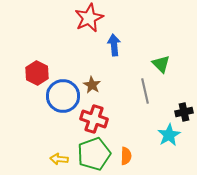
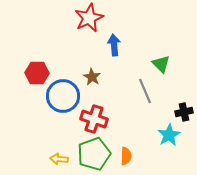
red hexagon: rotated 25 degrees counterclockwise
brown star: moved 8 px up
gray line: rotated 10 degrees counterclockwise
